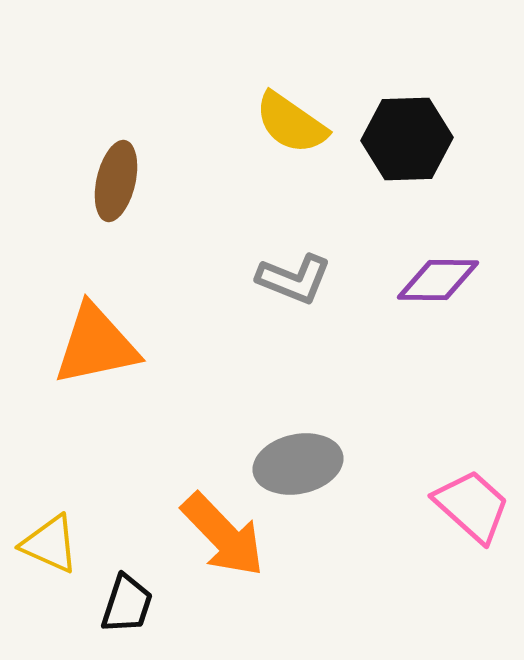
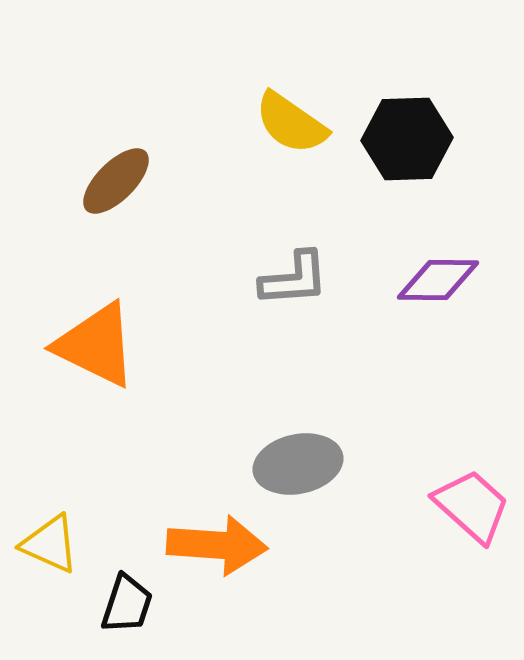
brown ellipse: rotated 32 degrees clockwise
gray L-shape: rotated 26 degrees counterclockwise
orange triangle: rotated 38 degrees clockwise
orange arrow: moved 6 px left, 10 px down; rotated 42 degrees counterclockwise
